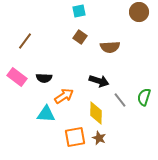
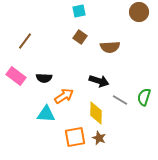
pink rectangle: moved 1 px left, 1 px up
gray line: rotated 21 degrees counterclockwise
